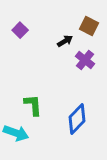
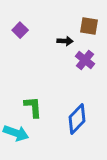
brown square: rotated 18 degrees counterclockwise
black arrow: rotated 35 degrees clockwise
green L-shape: moved 2 px down
